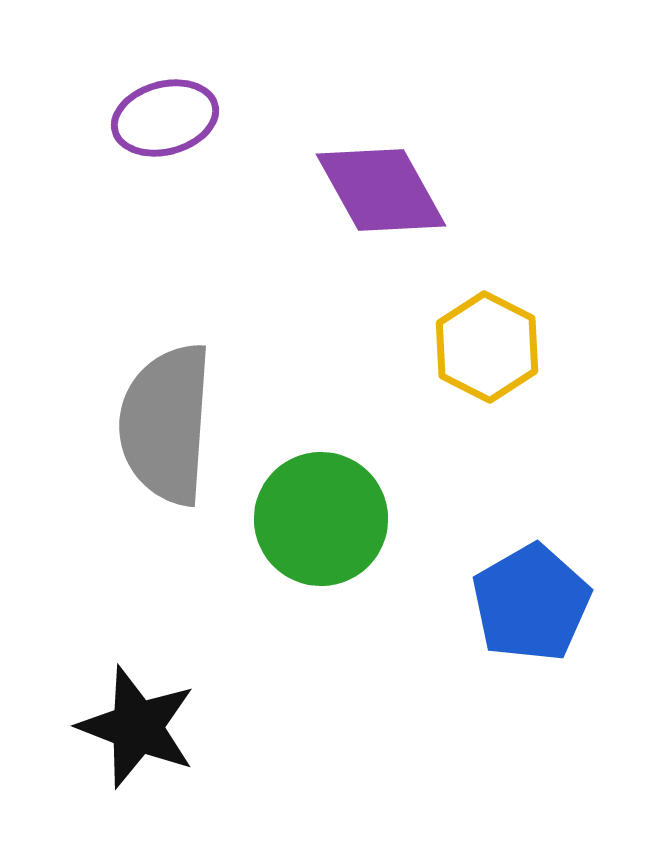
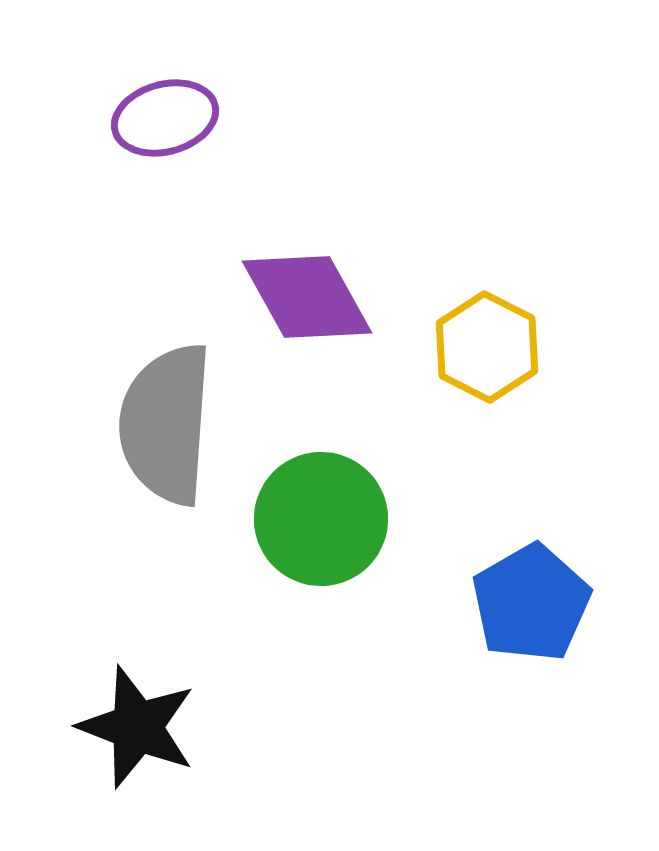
purple diamond: moved 74 px left, 107 px down
